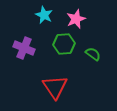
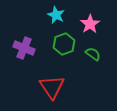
cyan star: moved 12 px right
pink star: moved 14 px right, 5 px down; rotated 12 degrees counterclockwise
green hexagon: rotated 15 degrees counterclockwise
red triangle: moved 3 px left
